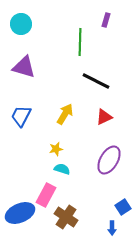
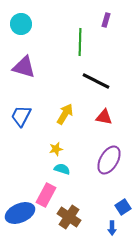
red triangle: rotated 36 degrees clockwise
brown cross: moved 3 px right
